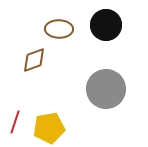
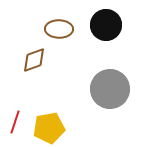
gray circle: moved 4 px right
